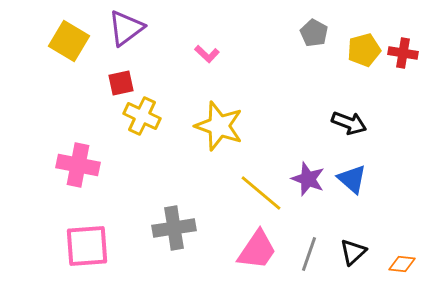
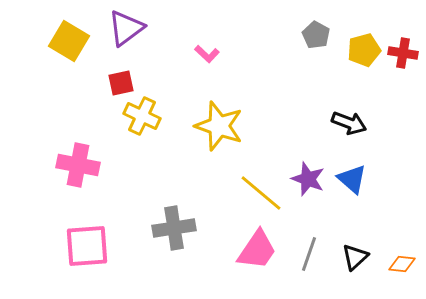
gray pentagon: moved 2 px right, 2 px down
black triangle: moved 2 px right, 5 px down
